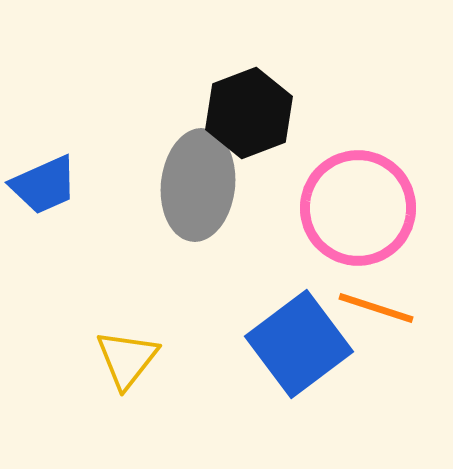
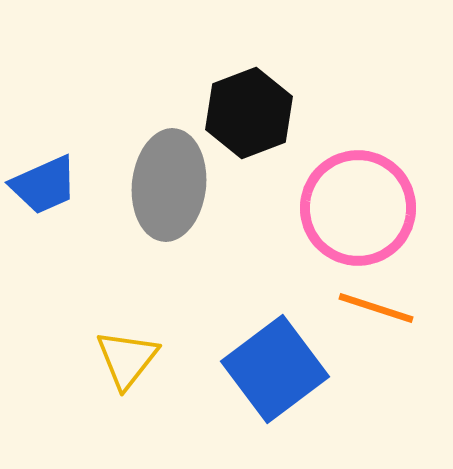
gray ellipse: moved 29 px left
blue square: moved 24 px left, 25 px down
